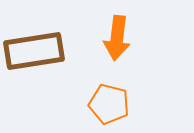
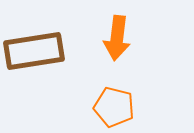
orange pentagon: moved 5 px right, 3 px down
